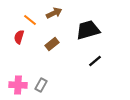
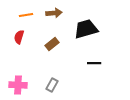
brown arrow: rotated 21 degrees clockwise
orange line: moved 4 px left, 5 px up; rotated 48 degrees counterclockwise
black trapezoid: moved 2 px left, 1 px up
black line: moved 1 px left, 2 px down; rotated 40 degrees clockwise
gray rectangle: moved 11 px right
